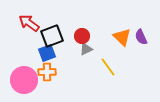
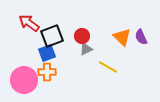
yellow line: rotated 24 degrees counterclockwise
